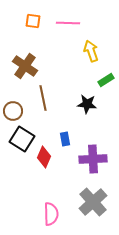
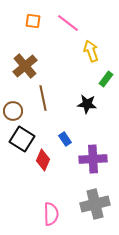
pink line: rotated 35 degrees clockwise
brown cross: rotated 15 degrees clockwise
green rectangle: moved 1 px up; rotated 21 degrees counterclockwise
blue rectangle: rotated 24 degrees counterclockwise
red diamond: moved 1 px left, 3 px down
gray cross: moved 2 px right, 2 px down; rotated 28 degrees clockwise
